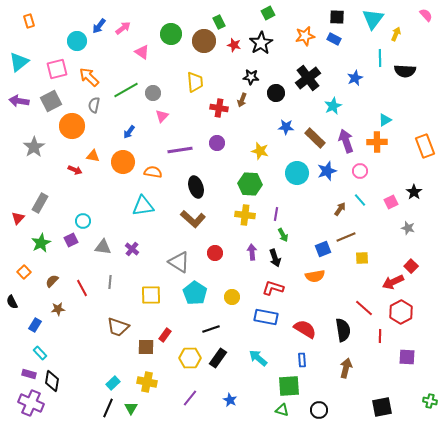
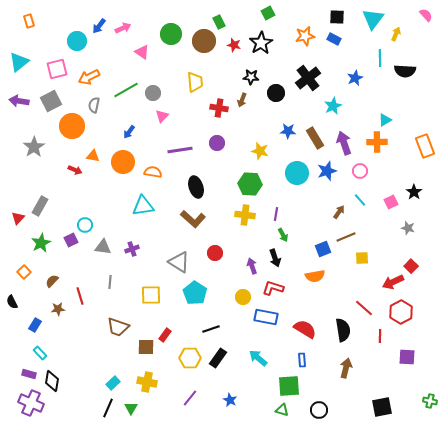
pink arrow at (123, 28): rotated 14 degrees clockwise
orange arrow at (89, 77): rotated 70 degrees counterclockwise
blue star at (286, 127): moved 2 px right, 4 px down
brown rectangle at (315, 138): rotated 15 degrees clockwise
purple arrow at (346, 141): moved 2 px left, 2 px down
gray rectangle at (40, 203): moved 3 px down
brown arrow at (340, 209): moved 1 px left, 3 px down
cyan circle at (83, 221): moved 2 px right, 4 px down
purple cross at (132, 249): rotated 32 degrees clockwise
purple arrow at (252, 252): moved 14 px down; rotated 14 degrees counterclockwise
red line at (82, 288): moved 2 px left, 8 px down; rotated 12 degrees clockwise
yellow circle at (232, 297): moved 11 px right
